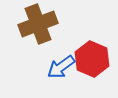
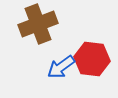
red hexagon: rotated 16 degrees counterclockwise
